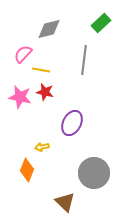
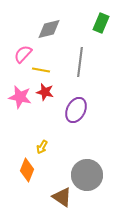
green rectangle: rotated 24 degrees counterclockwise
gray line: moved 4 px left, 2 px down
purple ellipse: moved 4 px right, 13 px up
yellow arrow: rotated 48 degrees counterclockwise
gray circle: moved 7 px left, 2 px down
brown triangle: moved 3 px left, 5 px up; rotated 10 degrees counterclockwise
